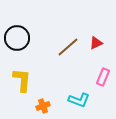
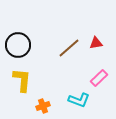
black circle: moved 1 px right, 7 px down
red triangle: rotated 16 degrees clockwise
brown line: moved 1 px right, 1 px down
pink rectangle: moved 4 px left, 1 px down; rotated 24 degrees clockwise
